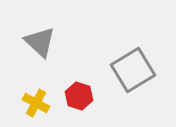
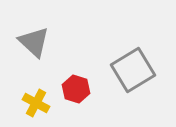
gray triangle: moved 6 px left
red hexagon: moved 3 px left, 7 px up
